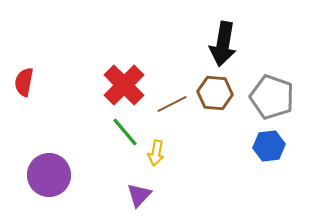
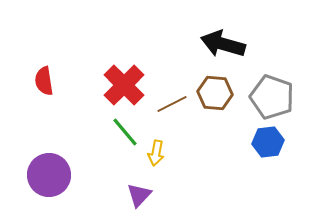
black arrow: rotated 96 degrees clockwise
red semicircle: moved 20 px right, 1 px up; rotated 20 degrees counterclockwise
blue hexagon: moved 1 px left, 4 px up
